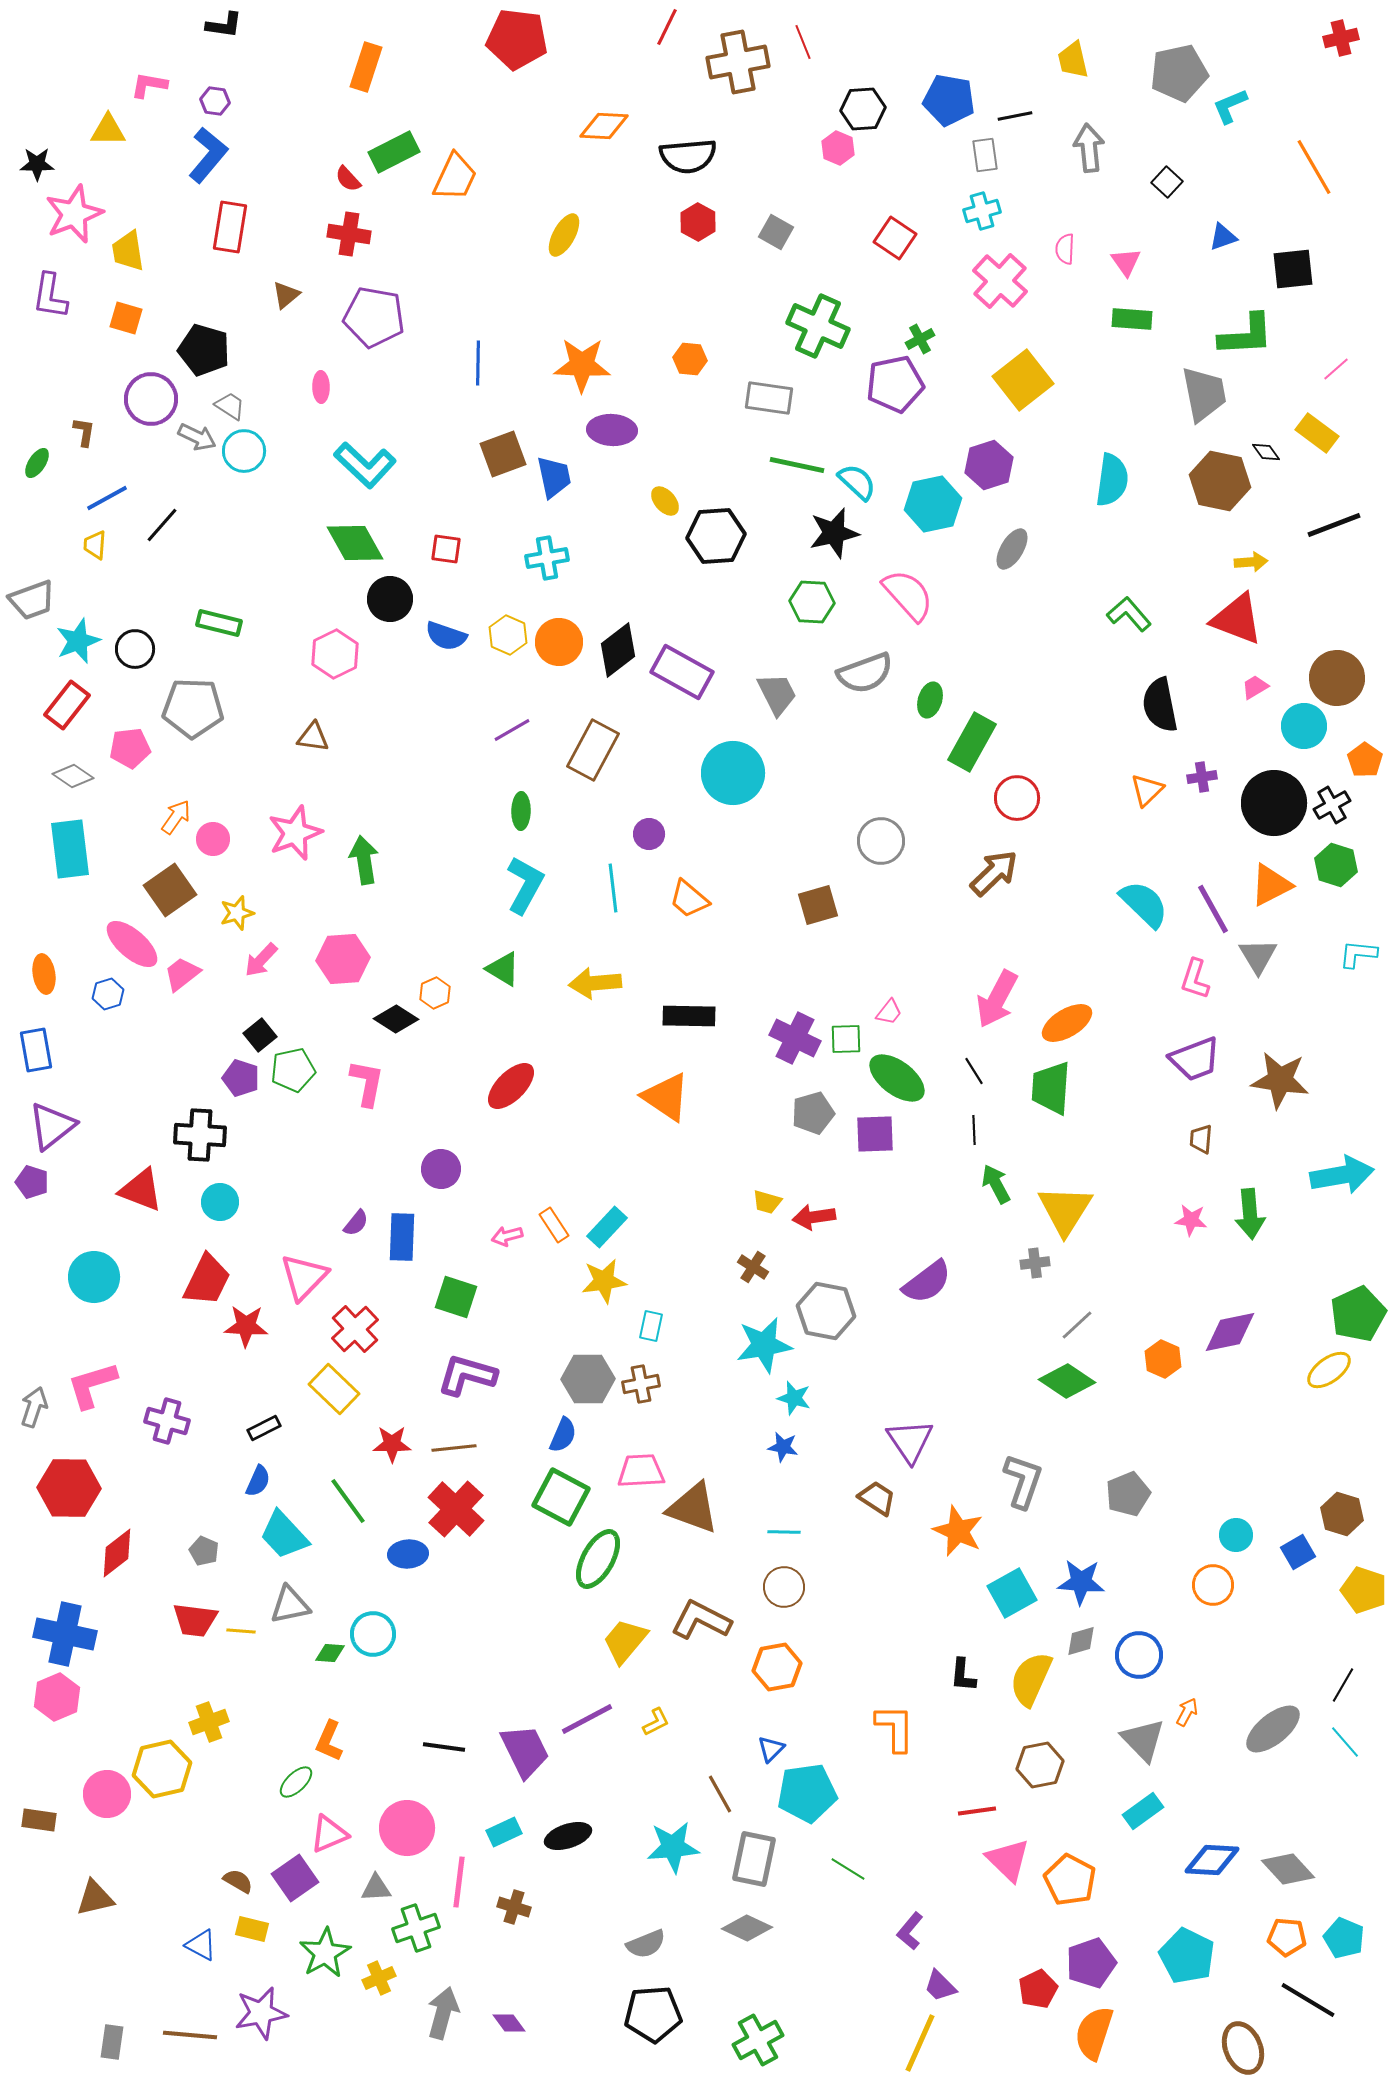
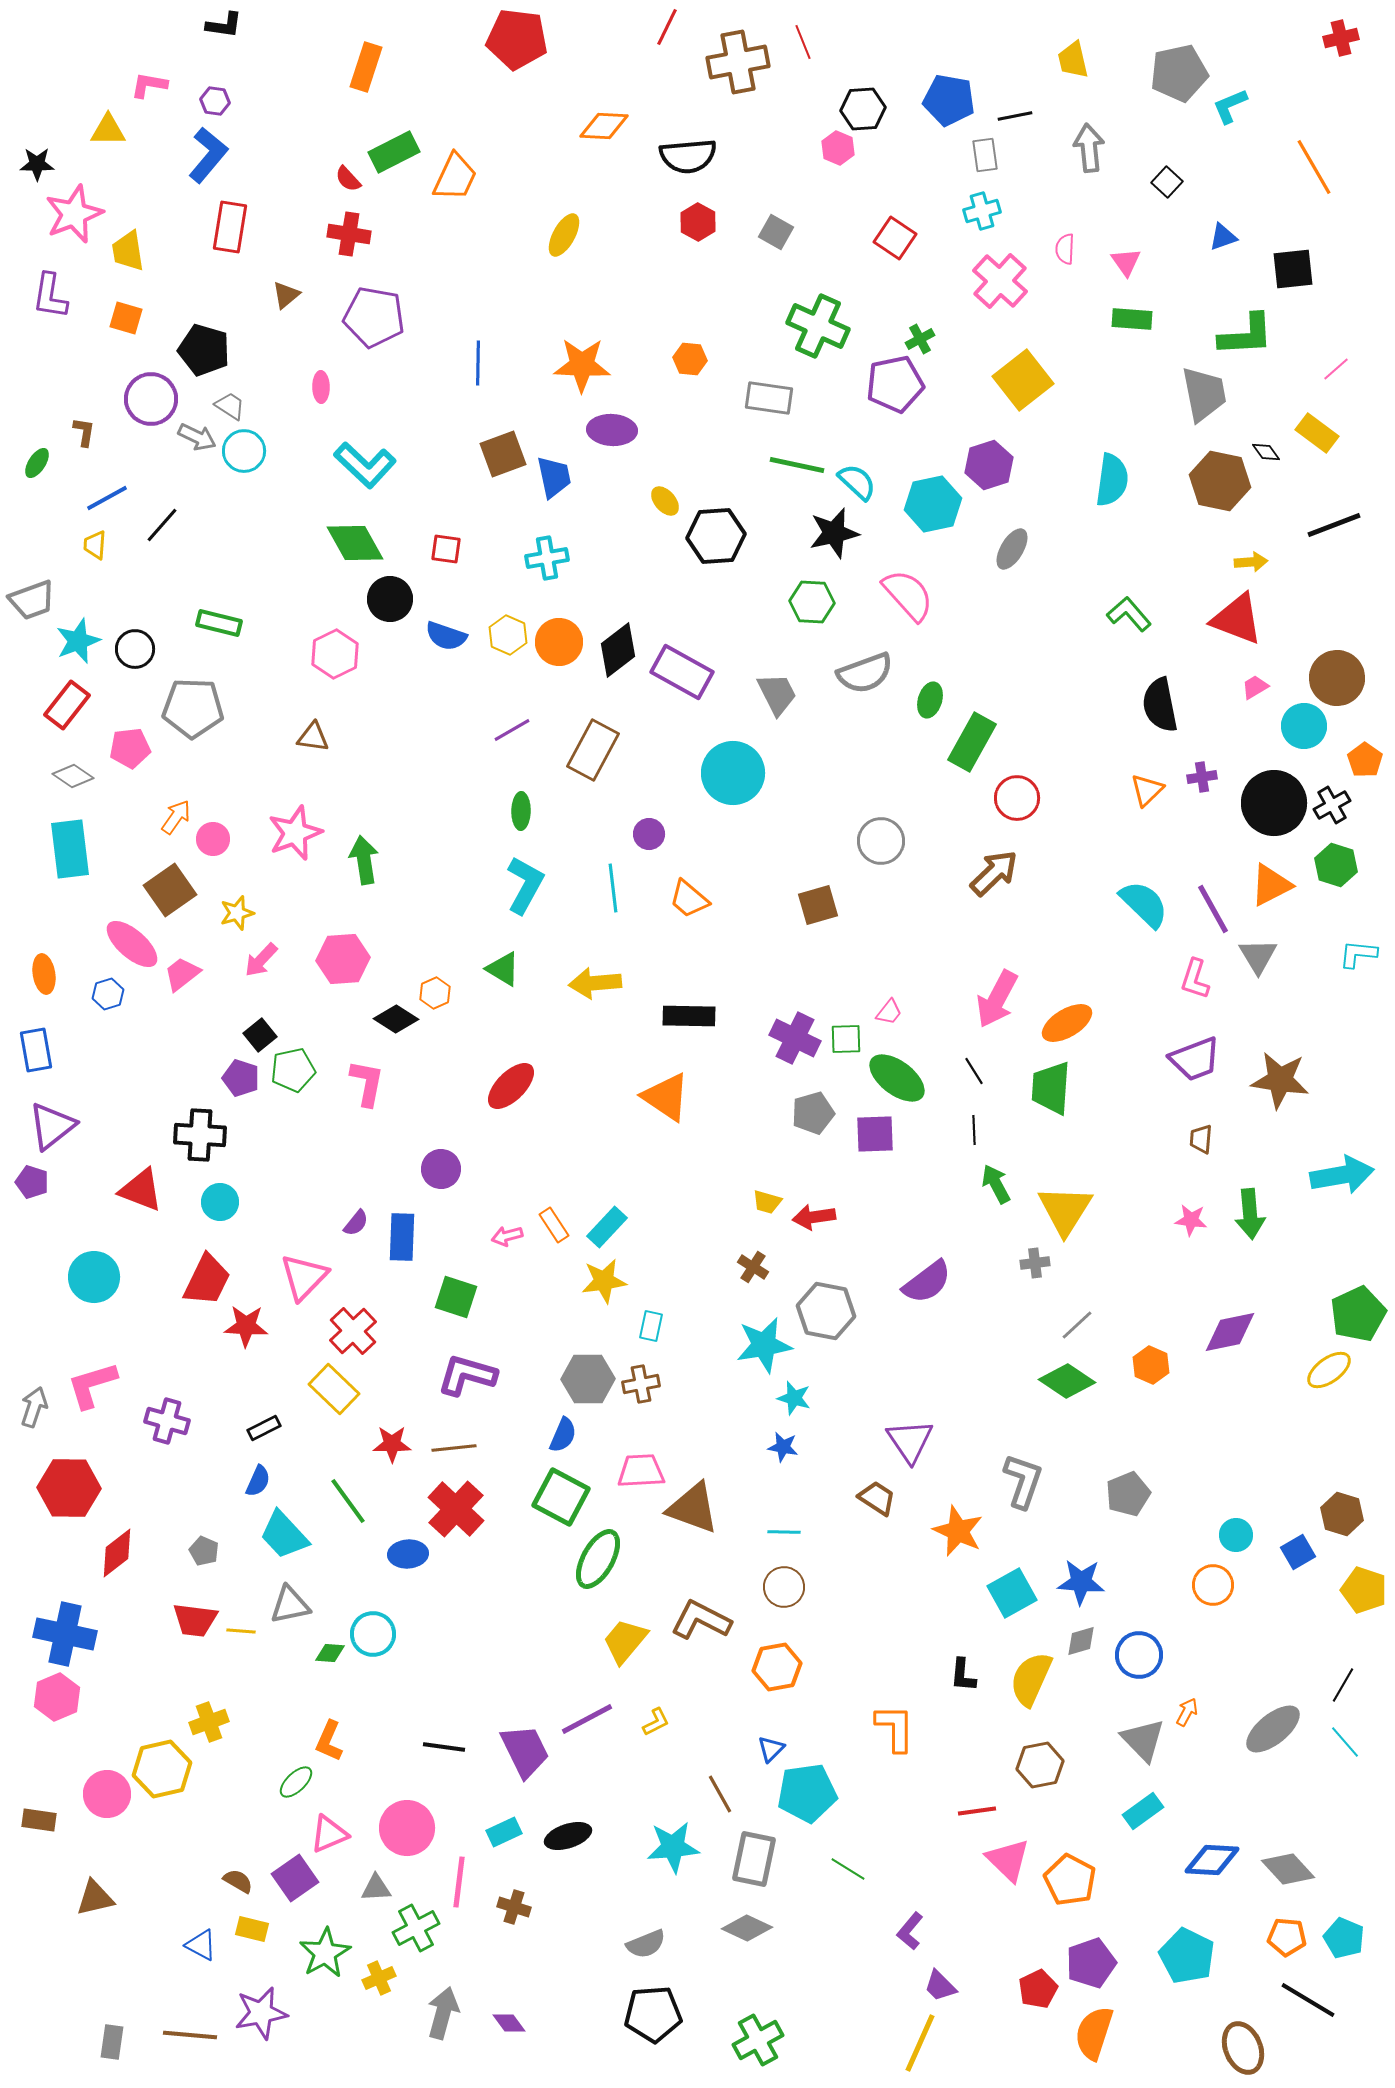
red cross at (355, 1329): moved 2 px left, 2 px down
orange hexagon at (1163, 1359): moved 12 px left, 6 px down
green cross at (416, 1928): rotated 9 degrees counterclockwise
